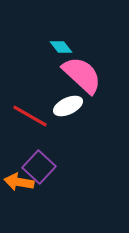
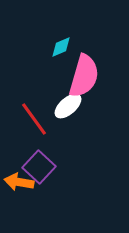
cyan diamond: rotated 75 degrees counterclockwise
pink semicircle: moved 2 px right, 1 px down; rotated 63 degrees clockwise
white ellipse: rotated 16 degrees counterclockwise
red line: moved 4 px right, 3 px down; rotated 24 degrees clockwise
